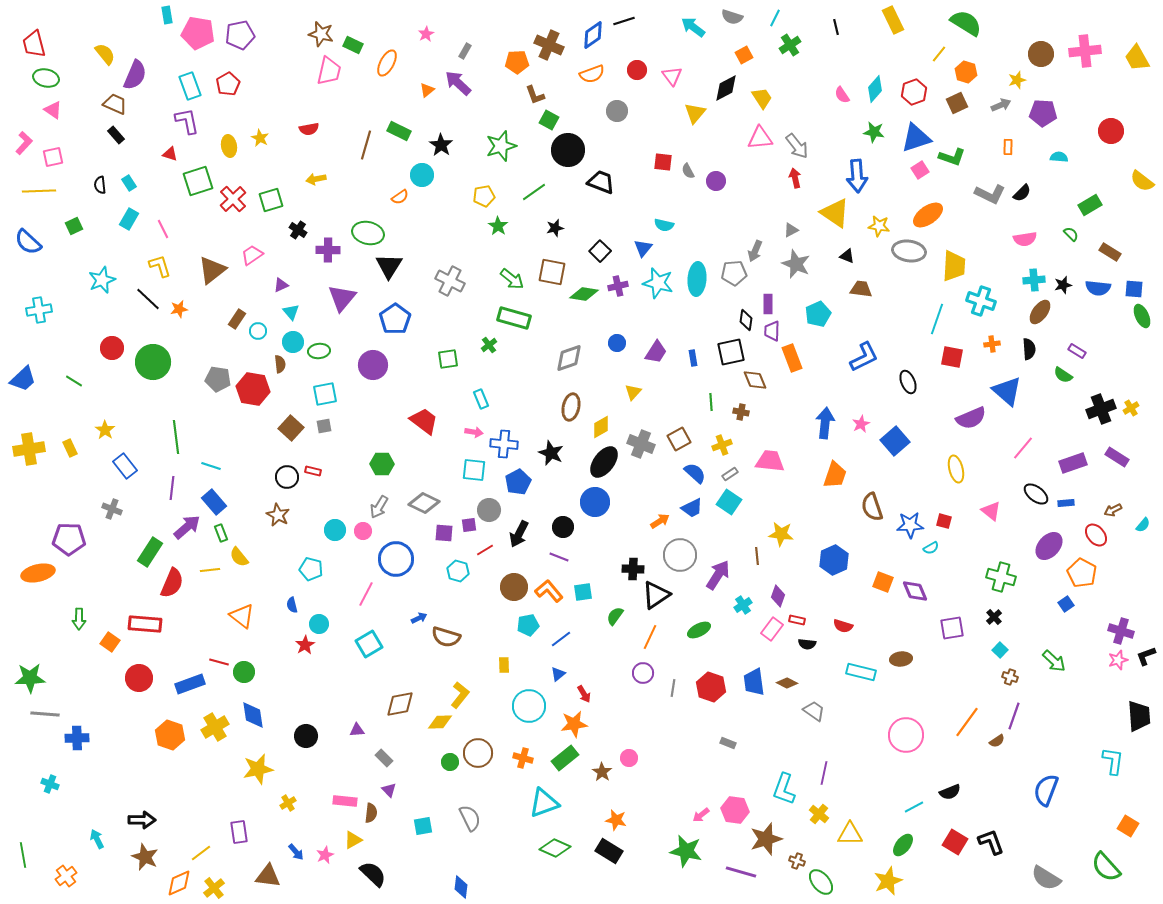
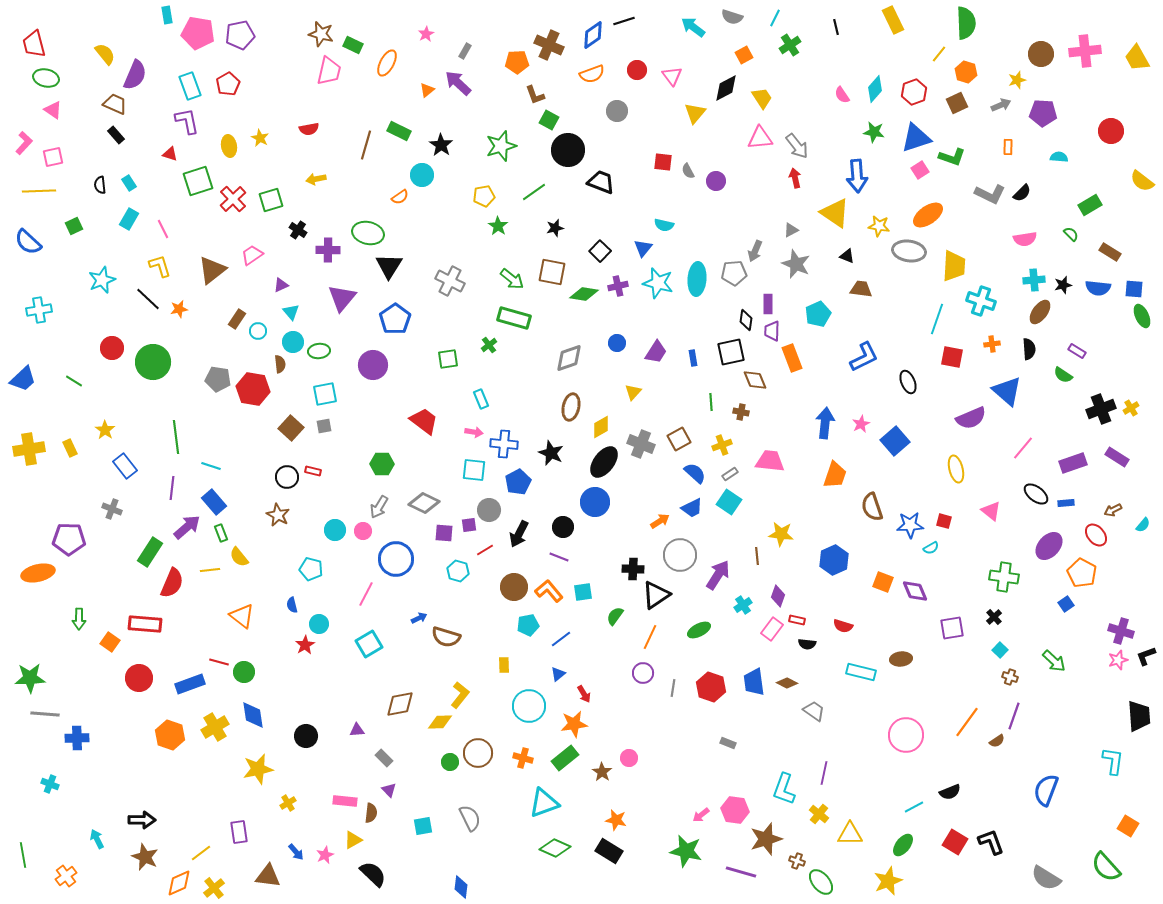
green semicircle at (966, 23): rotated 56 degrees clockwise
green cross at (1001, 577): moved 3 px right; rotated 8 degrees counterclockwise
